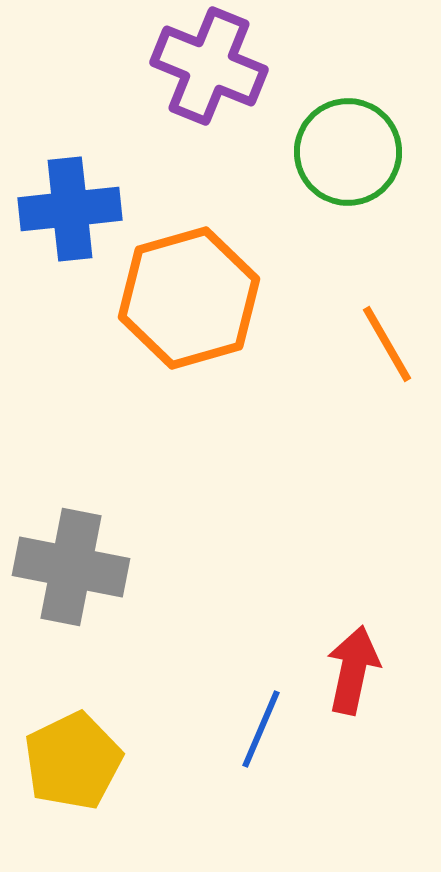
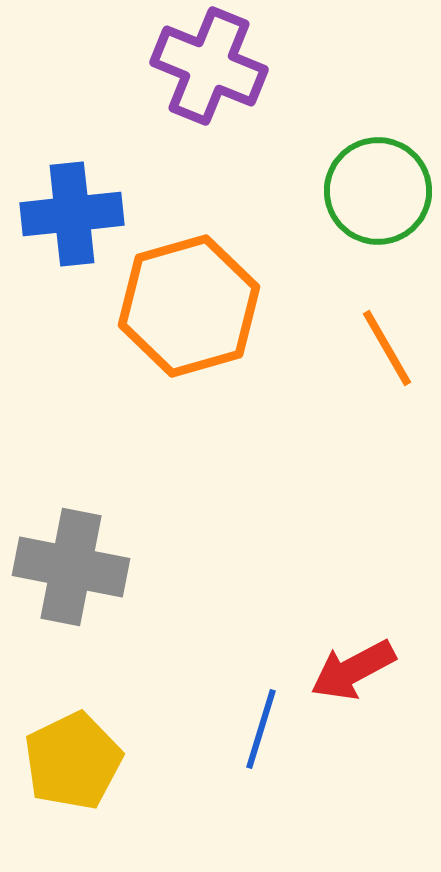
green circle: moved 30 px right, 39 px down
blue cross: moved 2 px right, 5 px down
orange hexagon: moved 8 px down
orange line: moved 4 px down
red arrow: rotated 130 degrees counterclockwise
blue line: rotated 6 degrees counterclockwise
